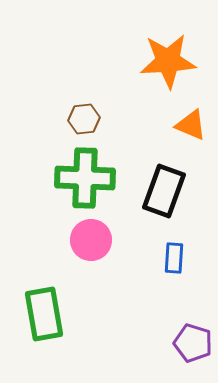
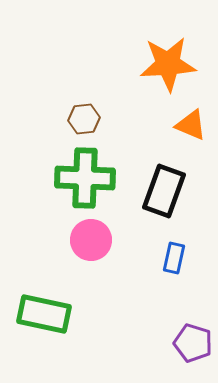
orange star: moved 3 px down
blue rectangle: rotated 8 degrees clockwise
green rectangle: rotated 68 degrees counterclockwise
